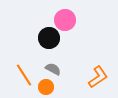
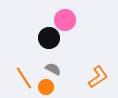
orange line: moved 3 px down
